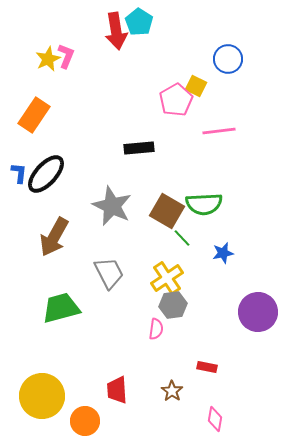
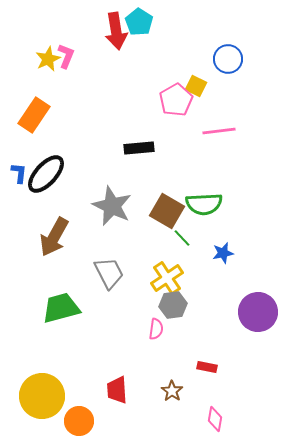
orange circle: moved 6 px left
